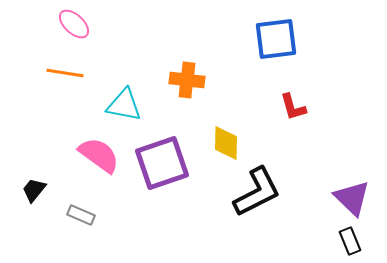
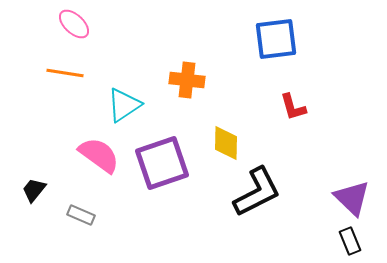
cyan triangle: rotated 45 degrees counterclockwise
